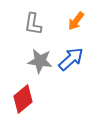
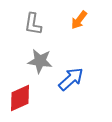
orange arrow: moved 3 px right, 1 px up
blue arrow: moved 20 px down
red diamond: moved 3 px left, 1 px up; rotated 16 degrees clockwise
